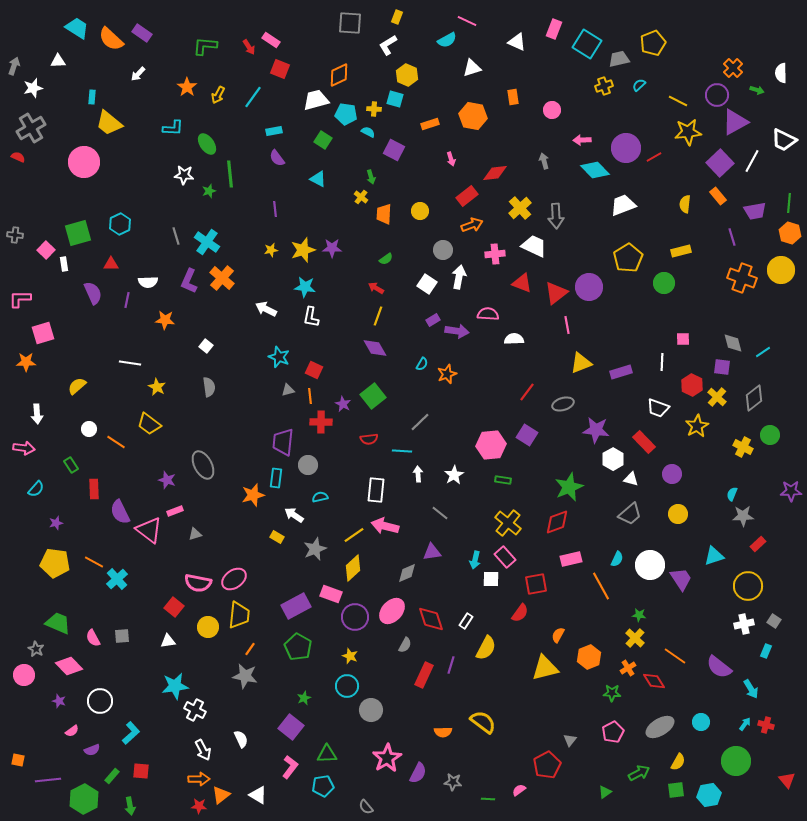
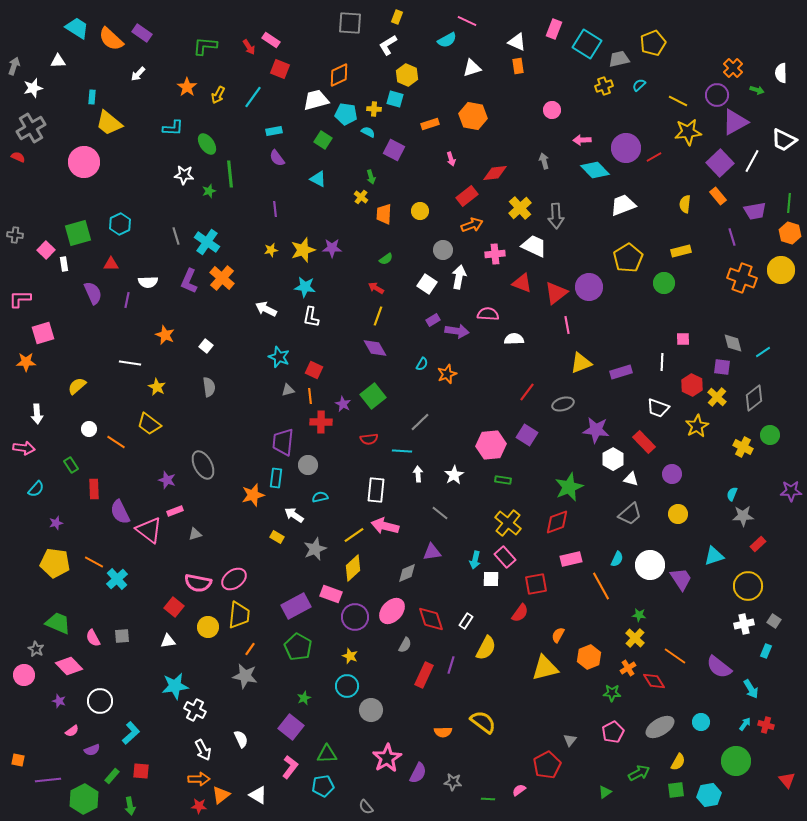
orange rectangle at (513, 97): moved 5 px right, 31 px up
orange star at (165, 320): moved 15 px down; rotated 18 degrees clockwise
